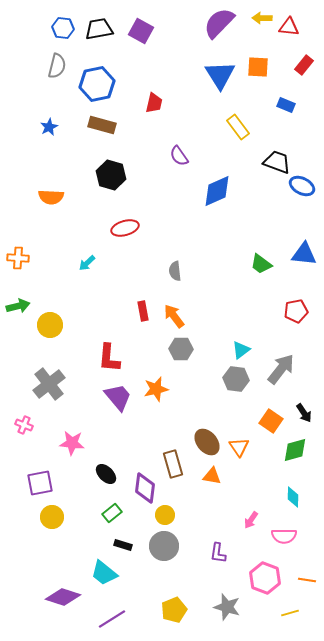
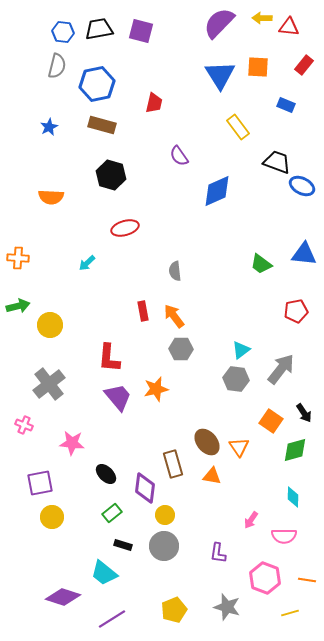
blue hexagon at (63, 28): moved 4 px down
purple square at (141, 31): rotated 15 degrees counterclockwise
